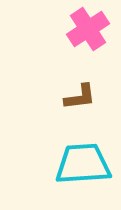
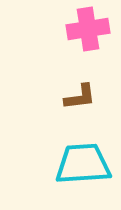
pink cross: rotated 24 degrees clockwise
